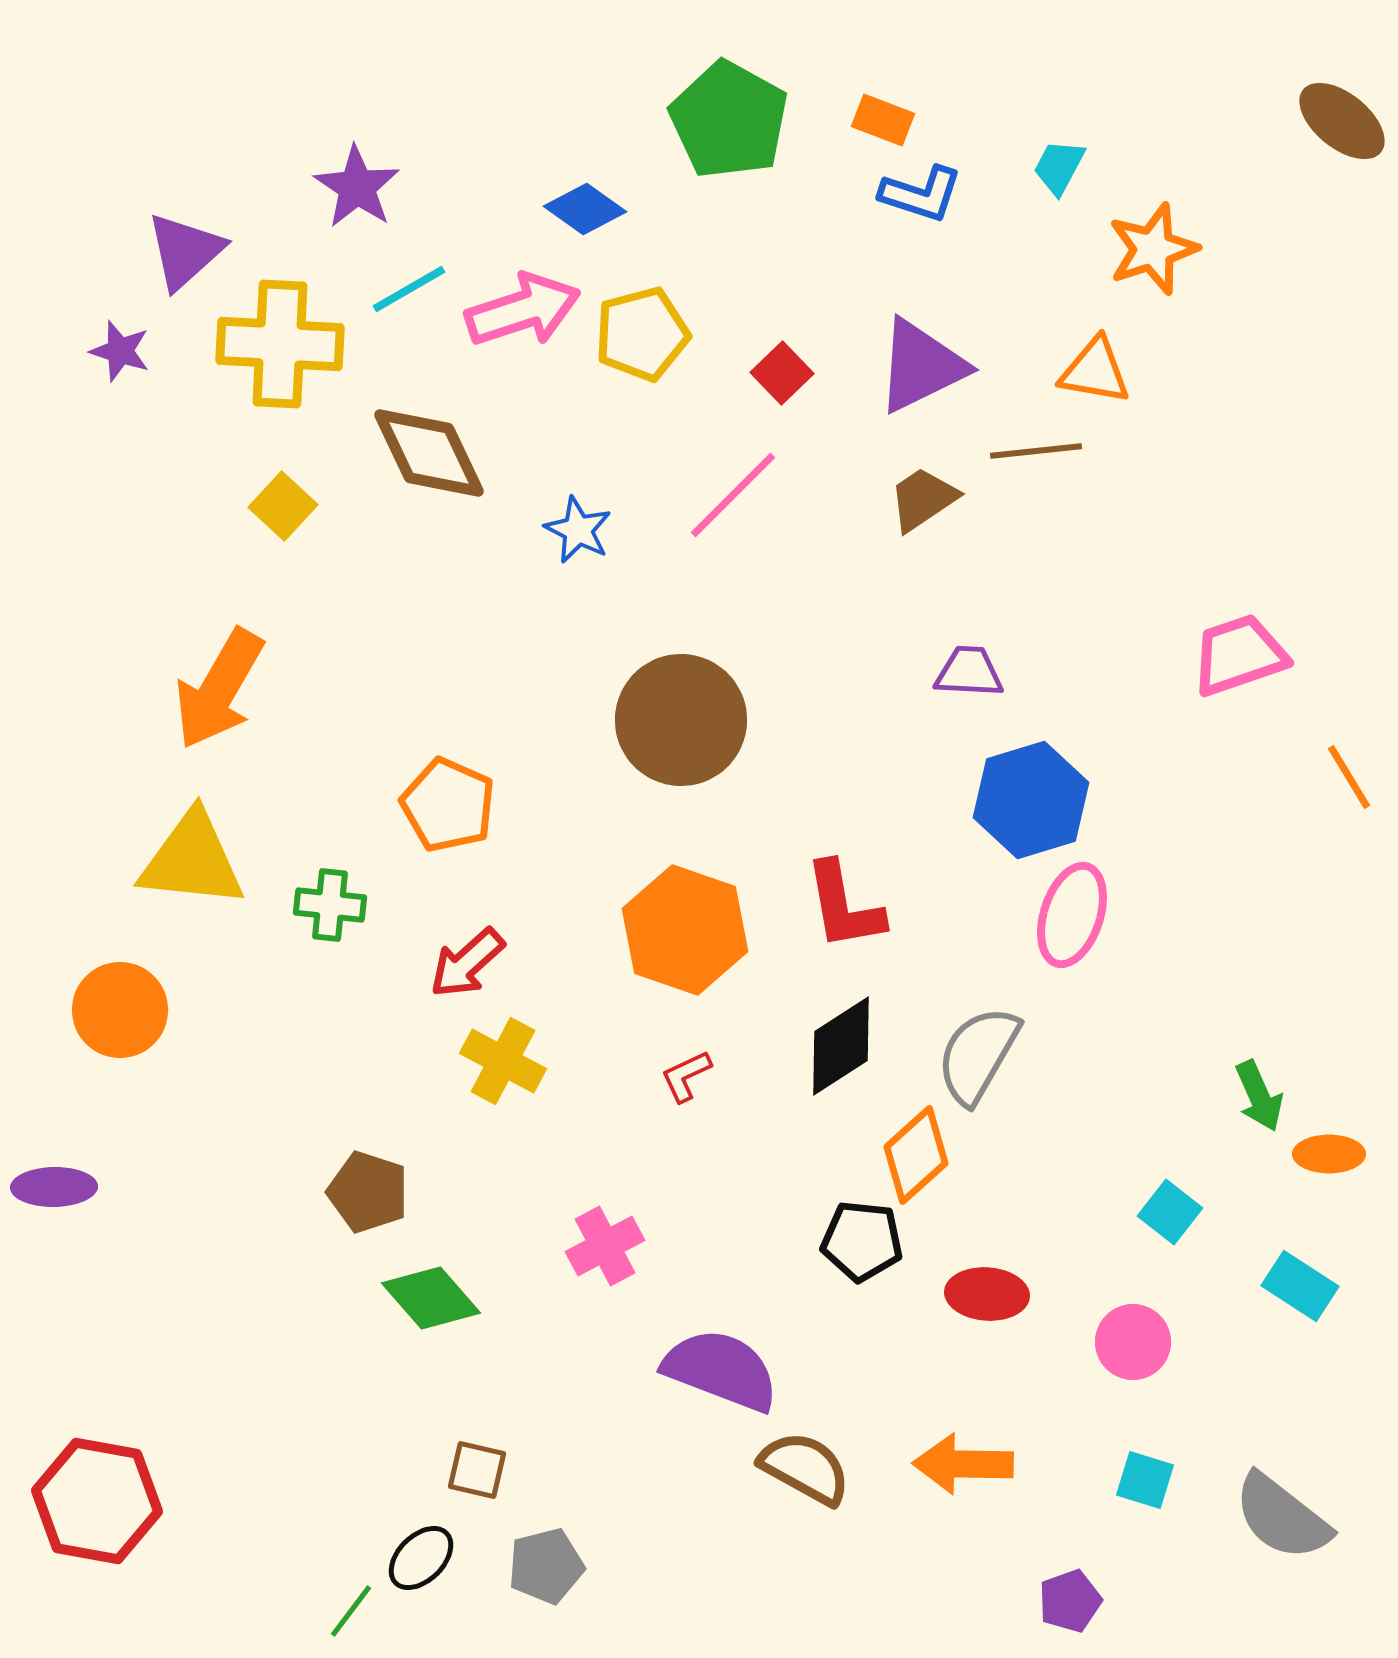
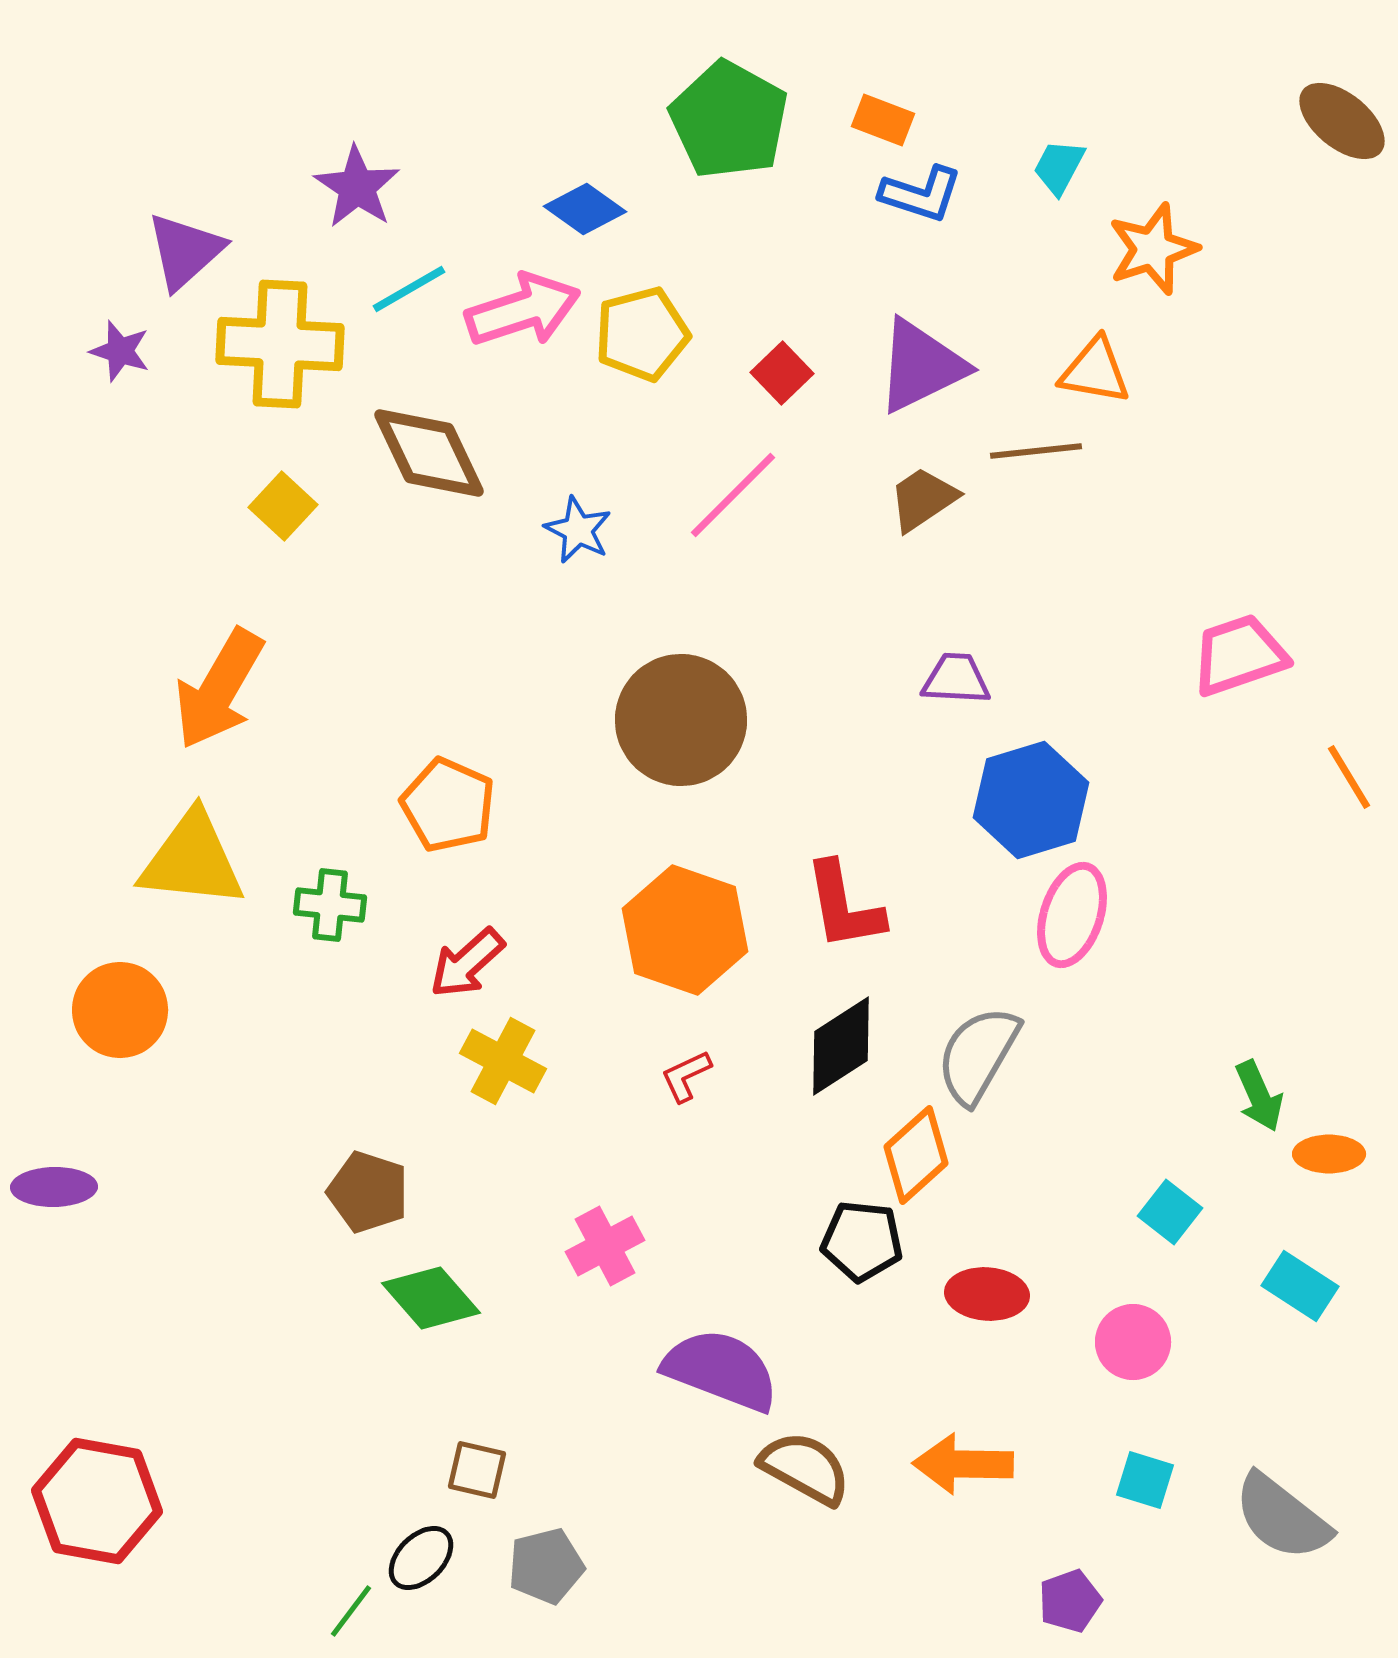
purple trapezoid at (969, 672): moved 13 px left, 7 px down
